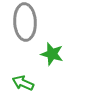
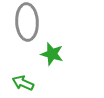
gray ellipse: moved 2 px right
